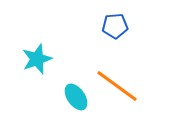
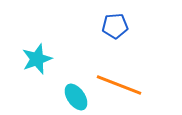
orange line: moved 2 px right, 1 px up; rotated 15 degrees counterclockwise
